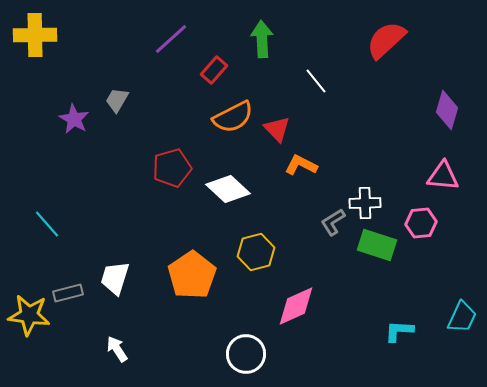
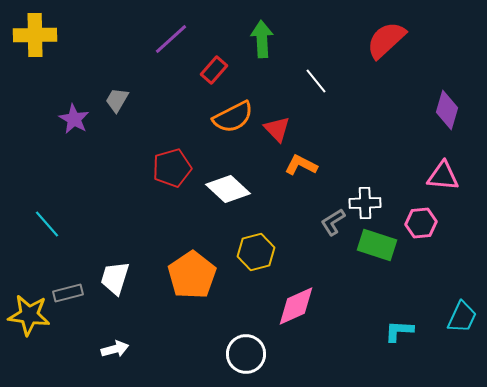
white arrow: moved 2 px left; rotated 108 degrees clockwise
